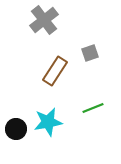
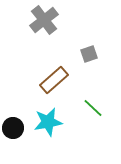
gray square: moved 1 px left, 1 px down
brown rectangle: moved 1 px left, 9 px down; rotated 16 degrees clockwise
green line: rotated 65 degrees clockwise
black circle: moved 3 px left, 1 px up
